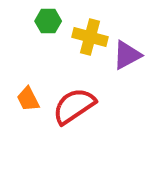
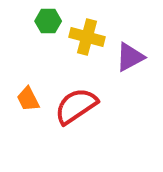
yellow cross: moved 3 px left
purple triangle: moved 3 px right, 2 px down
red semicircle: moved 2 px right
